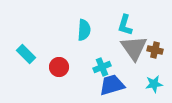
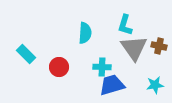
cyan semicircle: moved 1 px right, 3 px down
brown cross: moved 4 px right, 4 px up
cyan cross: rotated 24 degrees clockwise
cyan star: moved 1 px right, 1 px down
